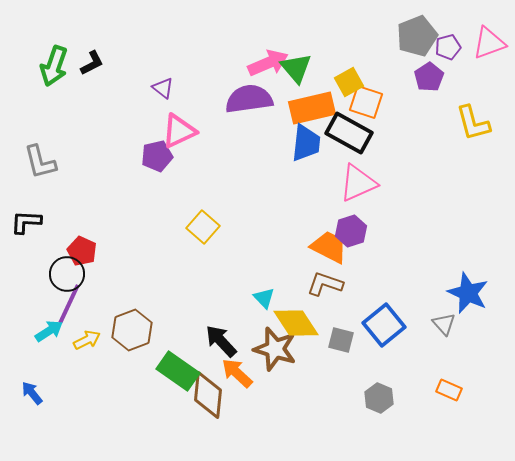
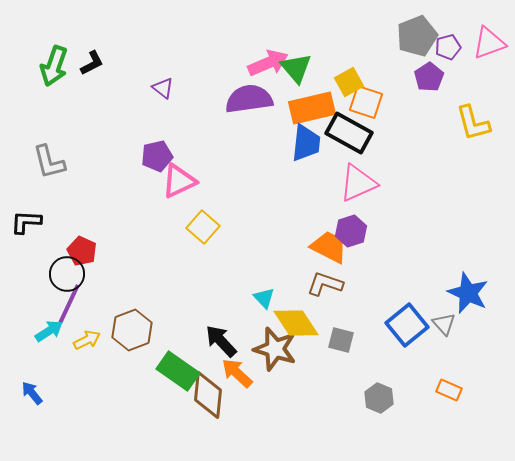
pink triangle at (179, 131): moved 50 px down
gray L-shape at (40, 162): moved 9 px right
blue square at (384, 325): moved 23 px right
